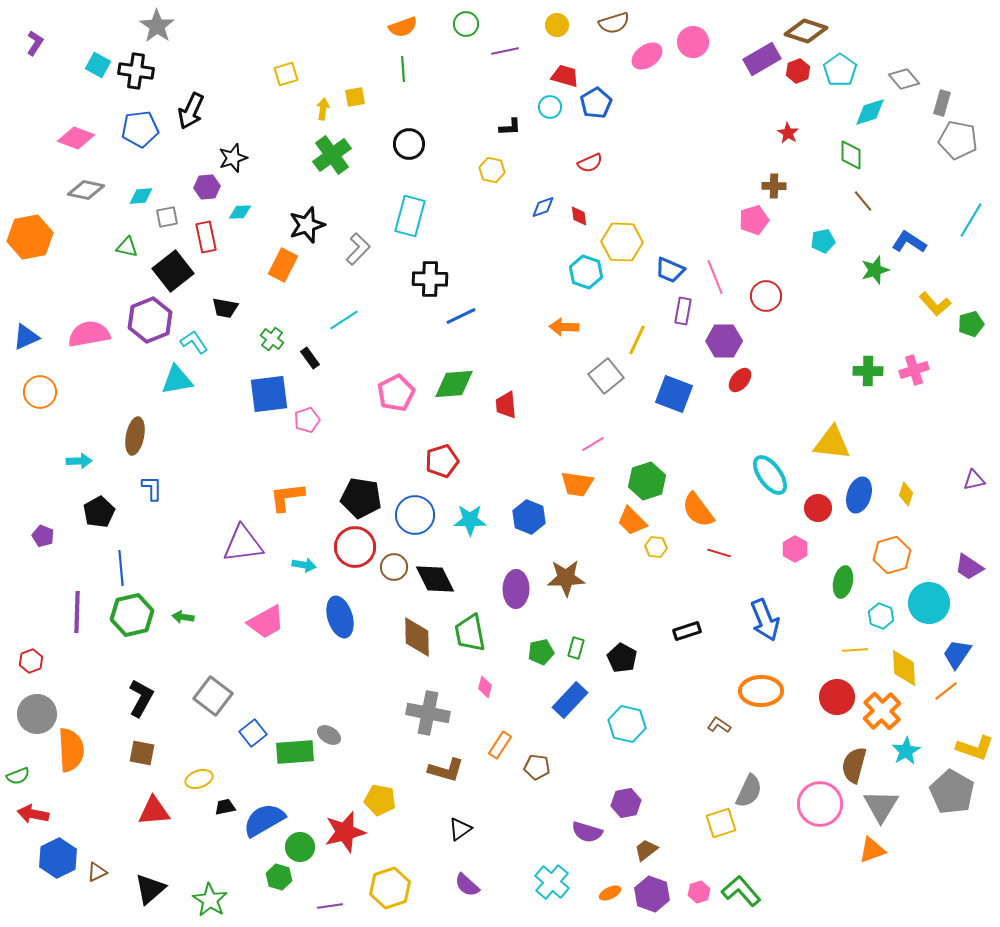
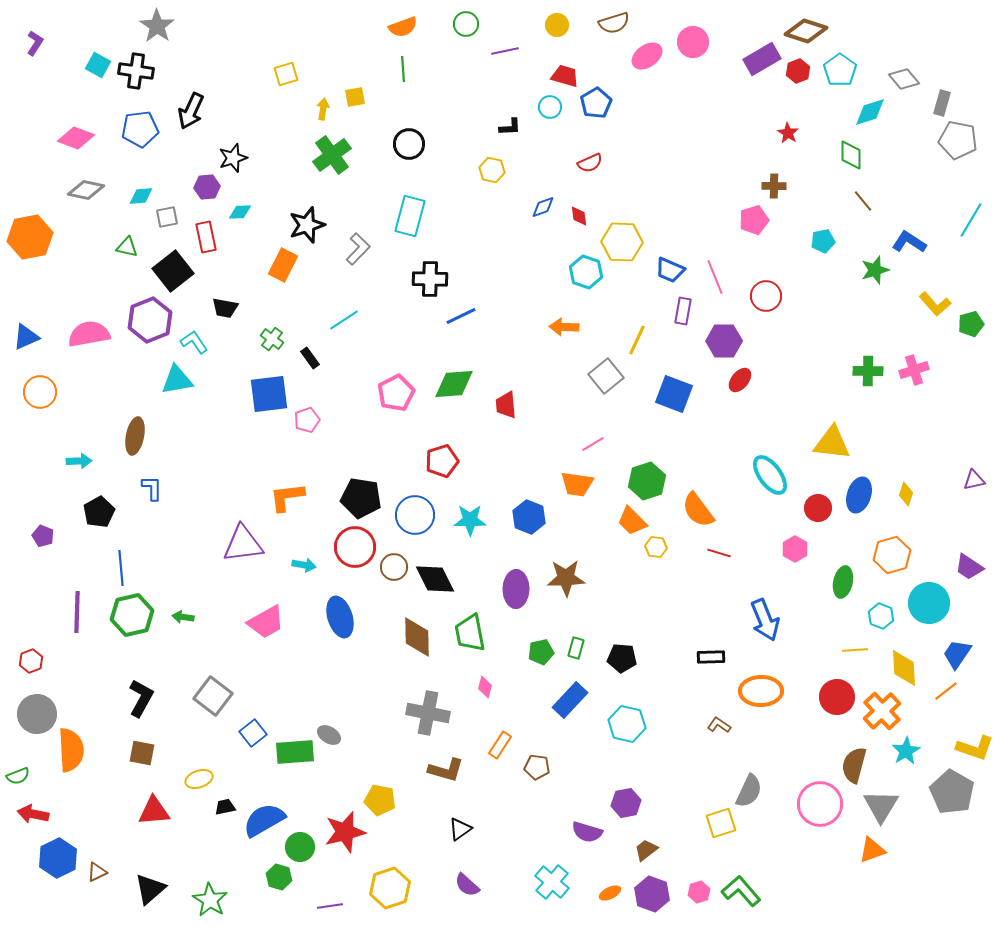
black rectangle at (687, 631): moved 24 px right, 26 px down; rotated 16 degrees clockwise
black pentagon at (622, 658): rotated 24 degrees counterclockwise
